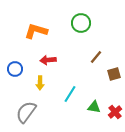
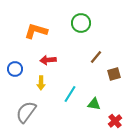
yellow arrow: moved 1 px right
green triangle: moved 3 px up
red cross: moved 9 px down
